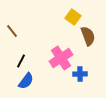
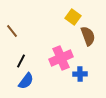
pink cross: rotated 10 degrees clockwise
